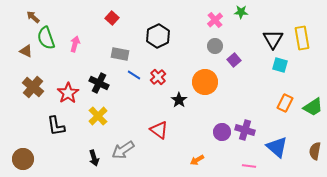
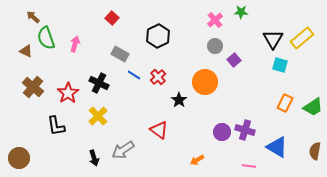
yellow rectangle: rotated 60 degrees clockwise
gray rectangle: rotated 18 degrees clockwise
blue triangle: rotated 10 degrees counterclockwise
brown circle: moved 4 px left, 1 px up
